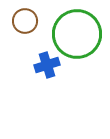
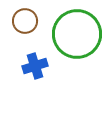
blue cross: moved 12 px left, 1 px down
